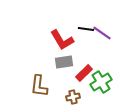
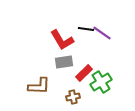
brown L-shape: rotated 95 degrees counterclockwise
